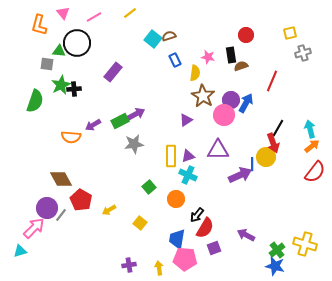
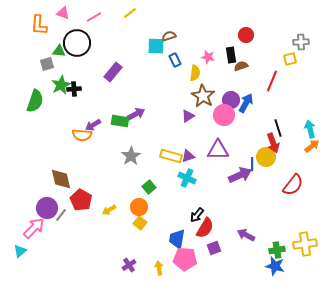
pink triangle at (63, 13): rotated 32 degrees counterclockwise
orange L-shape at (39, 25): rotated 10 degrees counterclockwise
yellow square at (290, 33): moved 26 px down
cyan square at (153, 39): moved 3 px right, 7 px down; rotated 36 degrees counterclockwise
gray cross at (303, 53): moved 2 px left, 11 px up; rotated 14 degrees clockwise
gray square at (47, 64): rotated 24 degrees counterclockwise
purple triangle at (186, 120): moved 2 px right, 4 px up
green rectangle at (120, 121): rotated 36 degrees clockwise
black line at (278, 128): rotated 48 degrees counterclockwise
orange semicircle at (71, 137): moved 11 px right, 2 px up
gray star at (134, 144): moved 3 px left, 12 px down; rotated 24 degrees counterclockwise
yellow rectangle at (171, 156): rotated 75 degrees counterclockwise
red semicircle at (315, 172): moved 22 px left, 13 px down
cyan cross at (188, 175): moved 1 px left, 3 px down
brown diamond at (61, 179): rotated 15 degrees clockwise
orange circle at (176, 199): moved 37 px left, 8 px down
yellow cross at (305, 244): rotated 25 degrees counterclockwise
green cross at (277, 250): rotated 28 degrees clockwise
cyan triangle at (20, 251): rotated 24 degrees counterclockwise
purple cross at (129, 265): rotated 24 degrees counterclockwise
